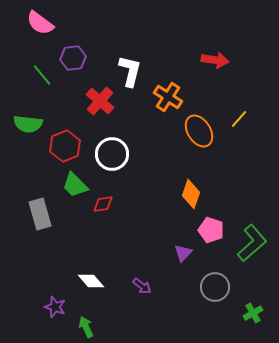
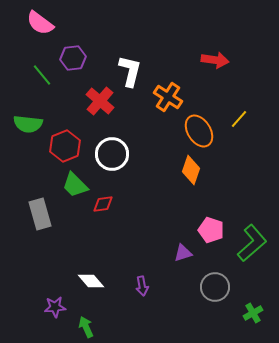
orange diamond: moved 24 px up
purple triangle: rotated 30 degrees clockwise
purple arrow: rotated 42 degrees clockwise
purple star: rotated 25 degrees counterclockwise
